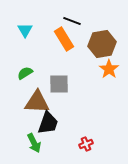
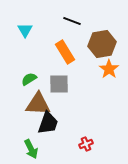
orange rectangle: moved 1 px right, 13 px down
green semicircle: moved 4 px right, 6 px down
brown triangle: moved 1 px right, 2 px down
green arrow: moved 3 px left, 6 px down
